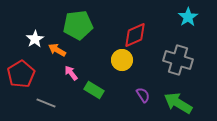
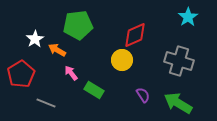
gray cross: moved 1 px right, 1 px down
